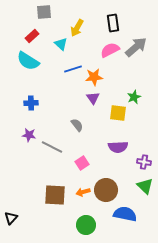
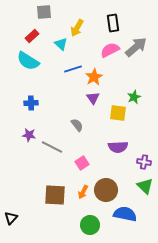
orange star: rotated 24 degrees counterclockwise
orange arrow: rotated 48 degrees counterclockwise
green circle: moved 4 px right
